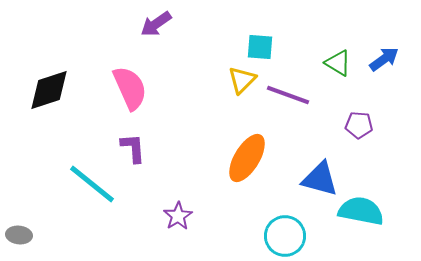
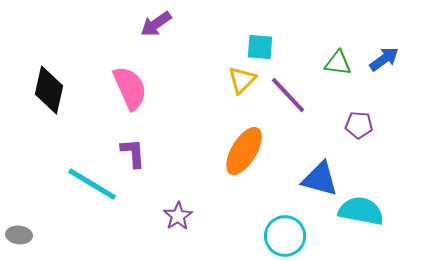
green triangle: rotated 24 degrees counterclockwise
black diamond: rotated 60 degrees counterclockwise
purple line: rotated 27 degrees clockwise
purple L-shape: moved 5 px down
orange ellipse: moved 3 px left, 7 px up
cyan line: rotated 8 degrees counterclockwise
